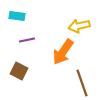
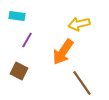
yellow arrow: moved 2 px up
purple line: rotated 49 degrees counterclockwise
brown line: rotated 16 degrees counterclockwise
